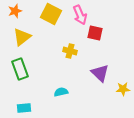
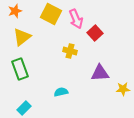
pink arrow: moved 4 px left, 4 px down
red square: rotated 35 degrees clockwise
purple triangle: rotated 48 degrees counterclockwise
cyan rectangle: rotated 40 degrees counterclockwise
